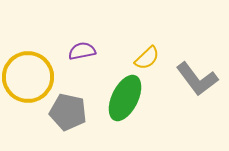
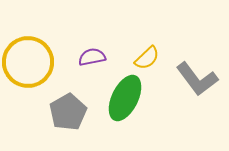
purple semicircle: moved 10 px right, 6 px down
yellow circle: moved 15 px up
gray pentagon: rotated 30 degrees clockwise
